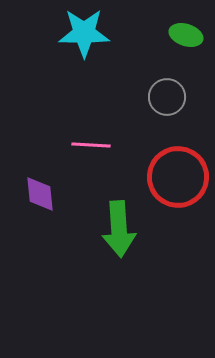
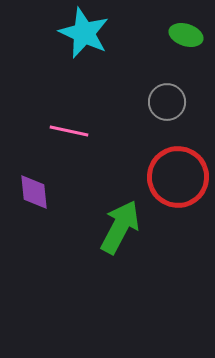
cyan star: rotated 24 degrees clockwise
gray circle: moved 5 px down
pink line: moved 22 px left, 14 px up; rotated 9 degrees clockwise
purple diamond: moved 6 px left, 2 px up
green arrow: moved 1 px right, 2 px up; rotated 148 degrees counterclockwise
